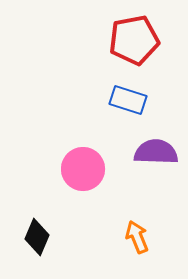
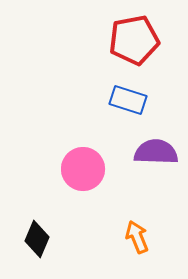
black diamond: moved 2 px down
